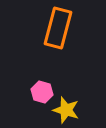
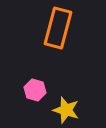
pink hexagon: moved 7 px left, 2 px up
